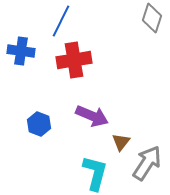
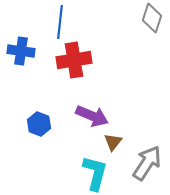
blue line: moved 1 px left, 1 px down; rotated 20 degrees counterclockwise
brown triangle: moved 8 px left
